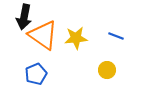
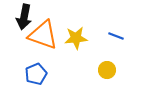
orange triangle: rotated 16 degrees counterclockwise
